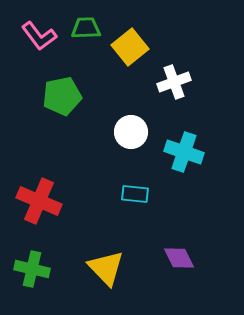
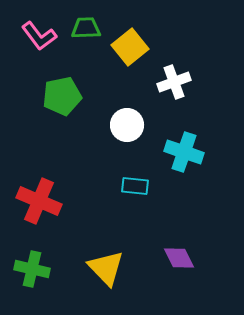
white circle: moved 4 px left, 7 px up
cyan rectangle: moved 8 px up
